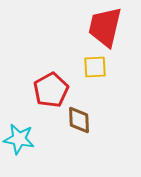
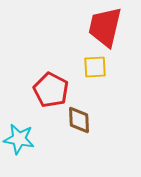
red pentagon: rotated 16 degrees counterclockwise
